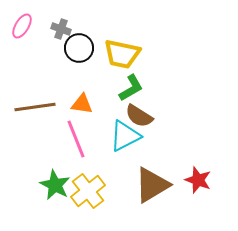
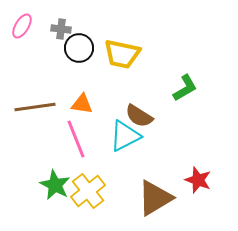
gray cross: rotated 12 degrees counterclockwise
green L-shape: moved 54 px right
brown triangle: moved 3 px right, 13 px down
